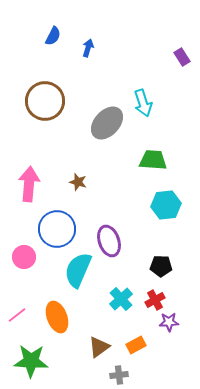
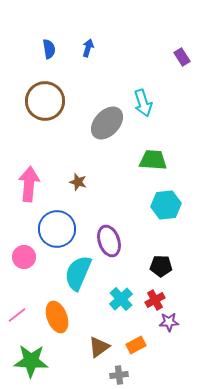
blue semicircle: moved 4 px left, 13 px down; rotated 36 degrees counterclockwise
cyan semicircle: moved 3 px down
